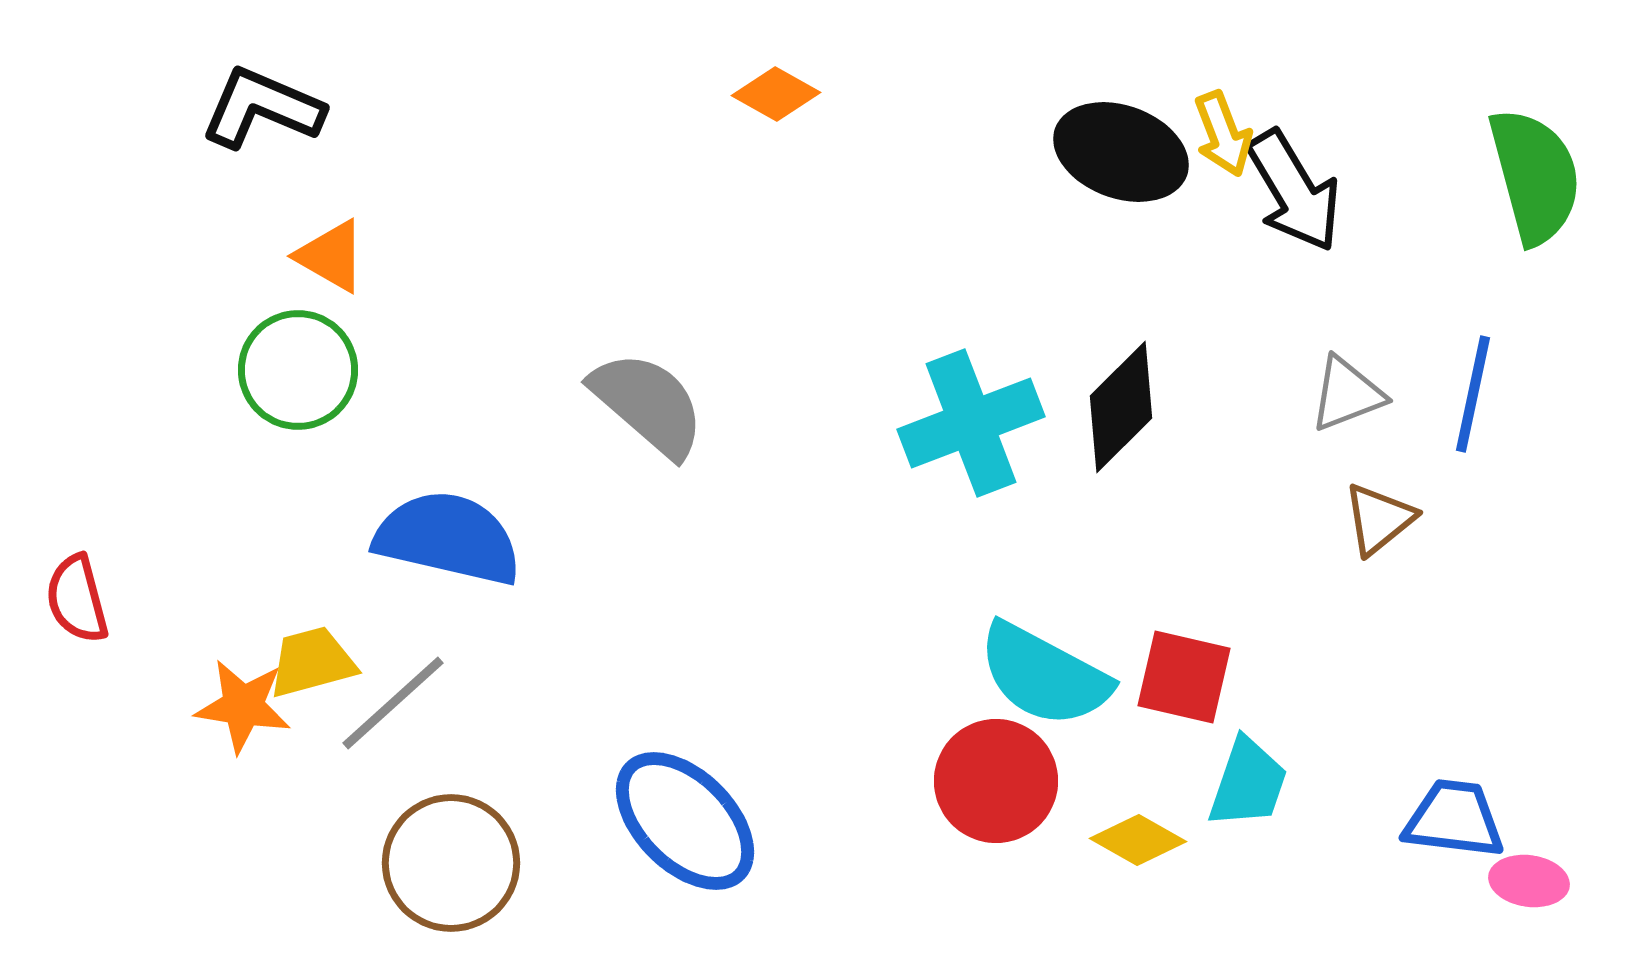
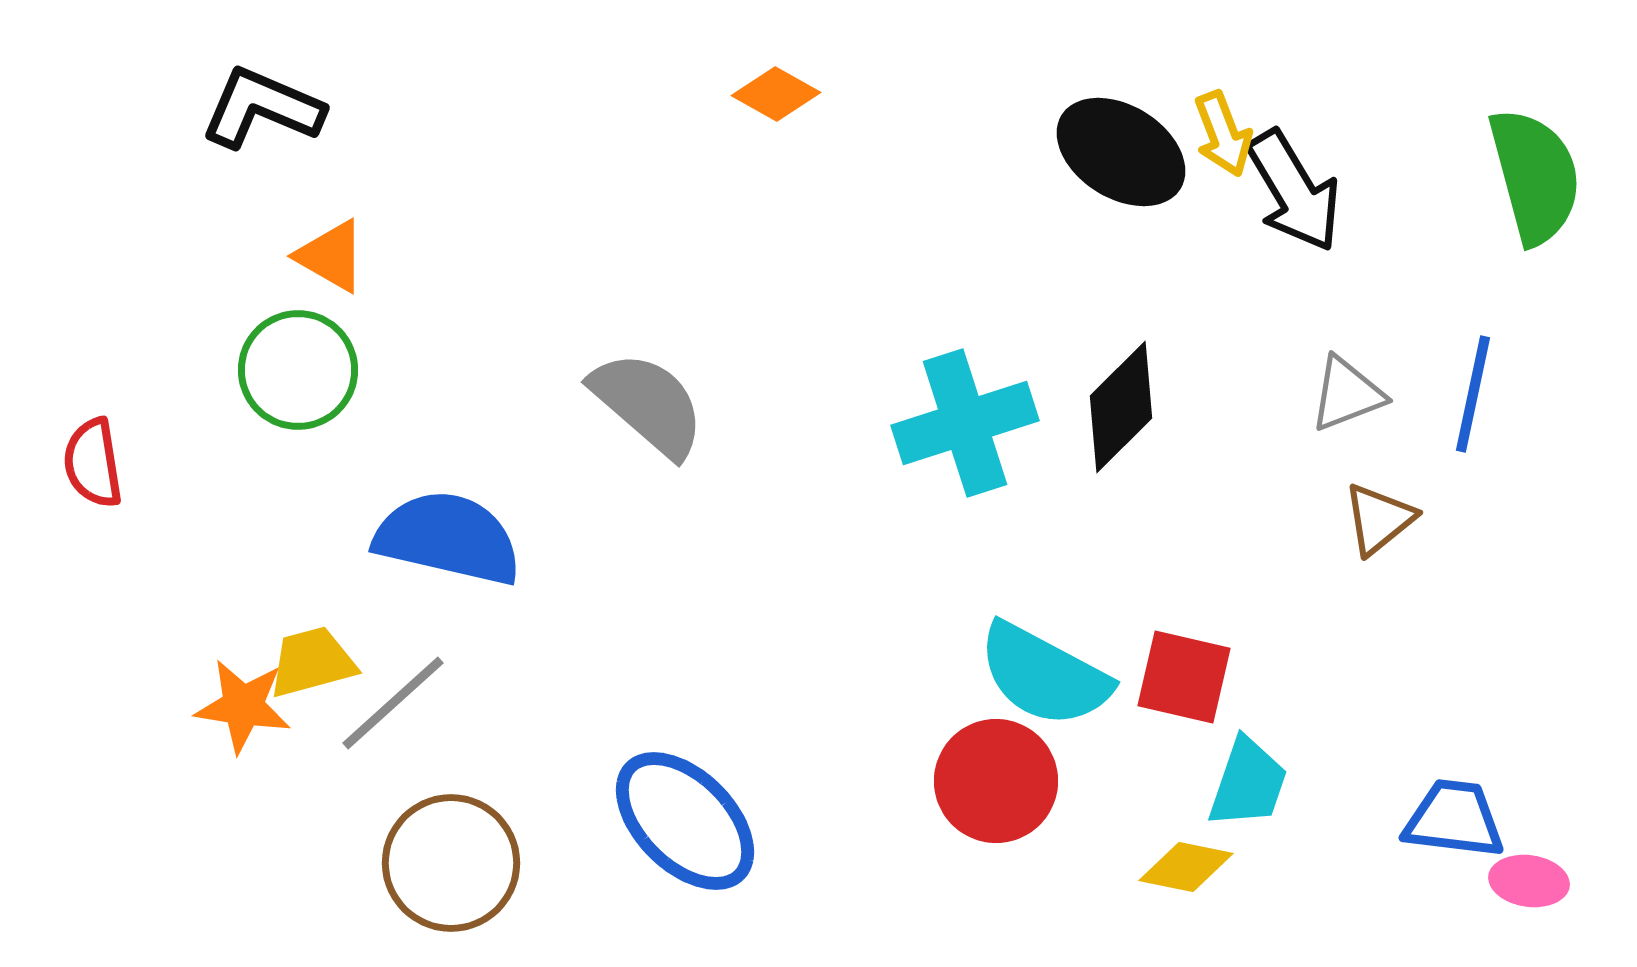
black ellipse: rotated 12 degrees clockwise
cyan cross: moved 6 px left; rotated 3 degrees clockwise
red semicircle: moved 16 px right, 136 px up; rotated 6 degrees clockwise
yellow diamond: moved 48 px right, 27 px down; rotated 18 degrees counterclockwise
